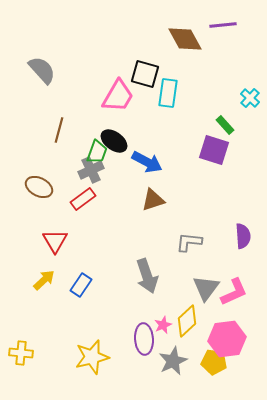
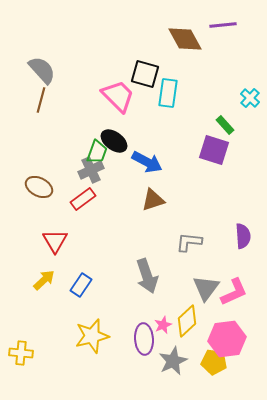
pink trapezoid: rotated 75 degrees counterclockwise
brown line: moved 18 px left, 30 px up
yellow star: moved 21 px up
